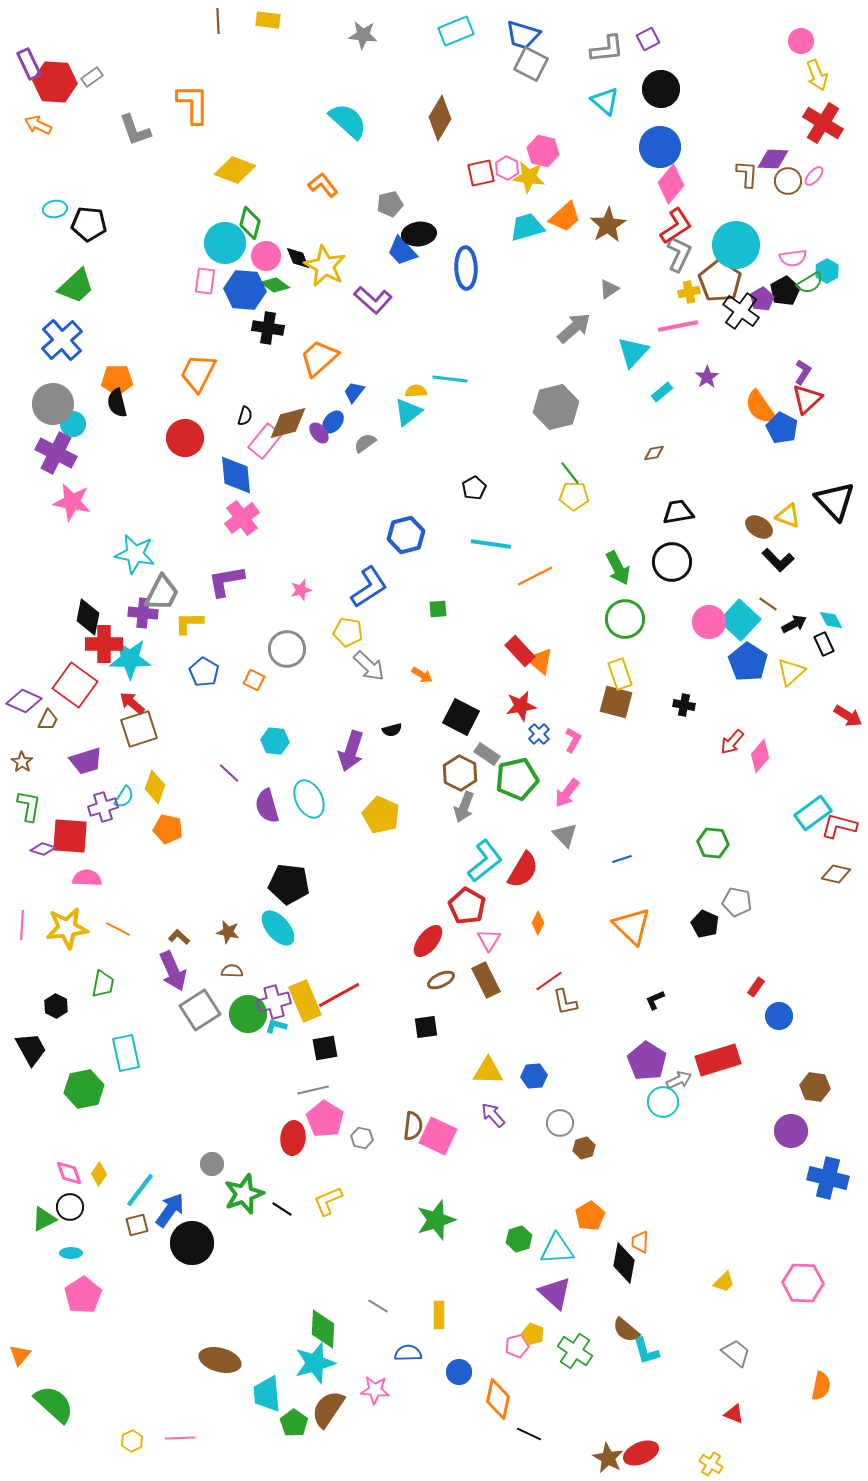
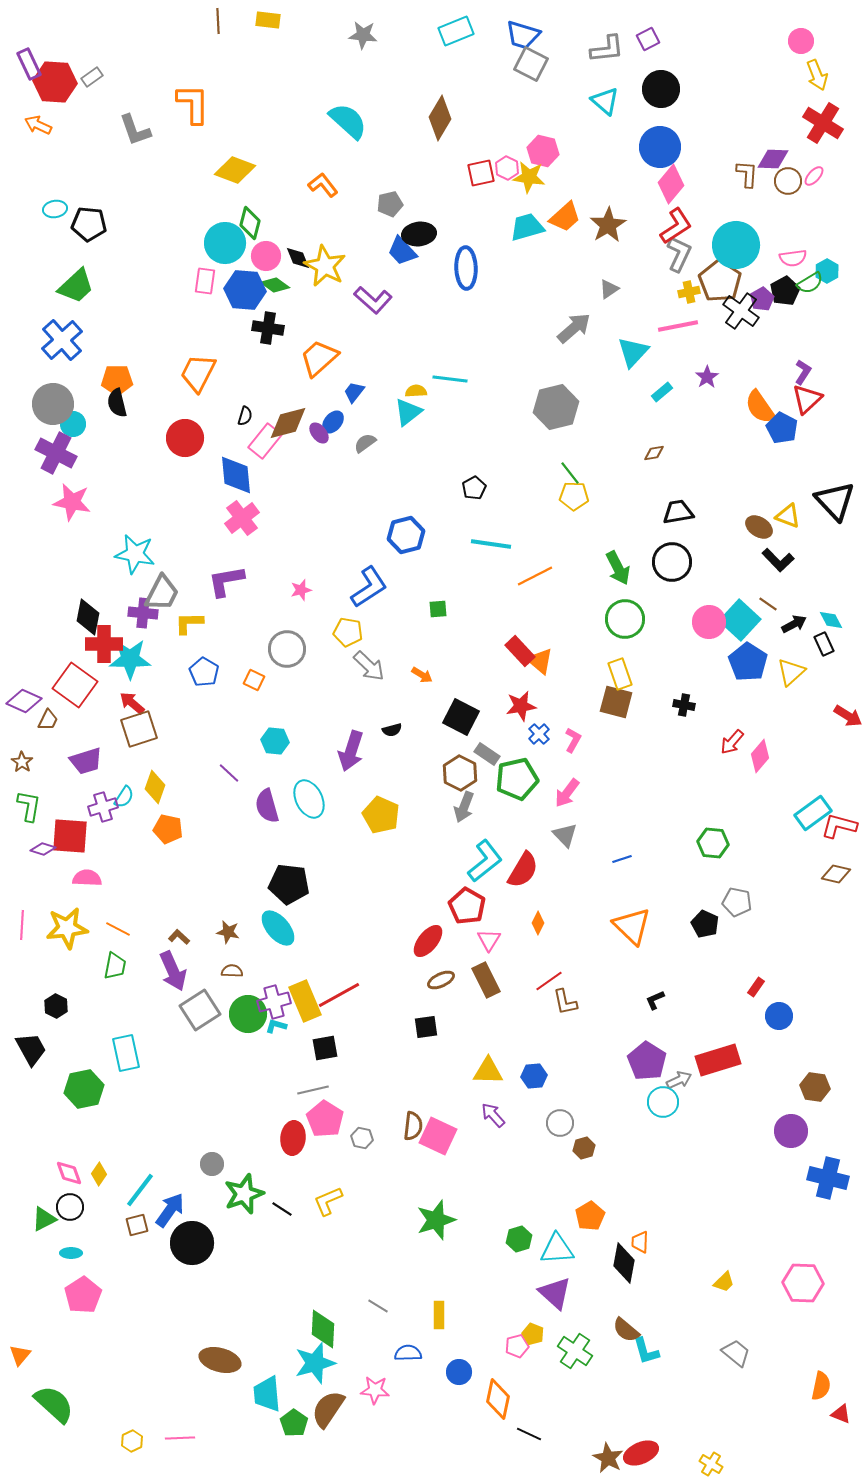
green trapezoid at (103, 984): moved 12 px right, 18 px up
red triangle at (734, 1414): moved 107 px right
